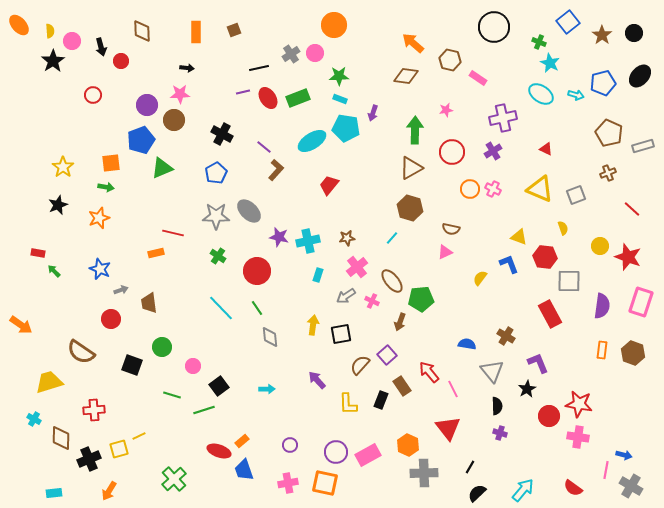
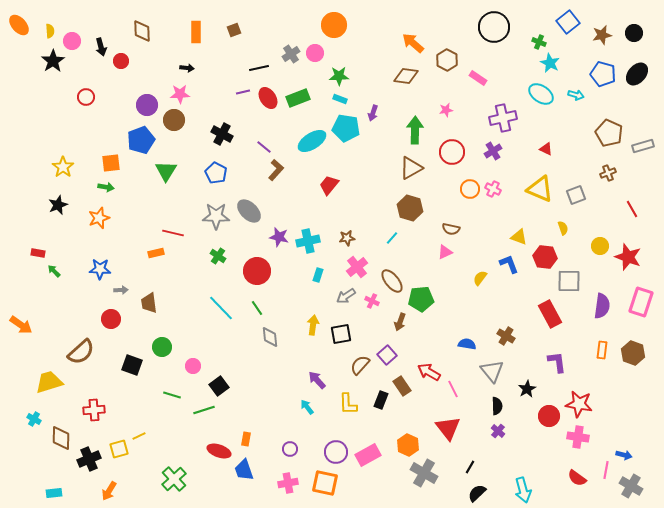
brown star at (602, 35): rotated 24 degrees clockwise
brown hexagon at (450, 60): moved 3 px left; rotated 15 degrees clockwise
black ellipse at (640, 76): moved 3 px left, 2 px up
blue pentagon at (603, 83): moved 9 px up; rotated 30 degrees clockwise
red circle at (93, 95): moved 7 px left, 2 px down
green triangle at (162, 168): moved 4 px right, 3 px down; rotated 35 degrees counterclockwise
blue pentagon at (216, 173): rotated 15 degrees counterclockwise
red line at (632, 209): rotated 18 degrees clockwise
blue star at (100, 269): rotated 20 degrees counterclockwise
gray arrow at (121, 290): rotated 16 degrees clockwise
brown semicircle at (81, 352): rotated 76 degrees counterclockwise
purple L-shape at (538, 363): moved 19 px right, 1 px up; rotated 15 degrees clockwise
red arrow at (429, 372): rotated 20 degrees counterclockwise
cyan arrow at (267, 389): moved 40 px right, 18 px down; rotated 126 degrees counterclockwise
purple cross at (500, 433): moved 2 px left, 2 px up; rotated 24 degrees clockwise
orange rectangle at (242, 441): moved 4 px right, 2 px up; rotated 40 degrees counterclockwise
purple circle at (290, 445): moved 4 px down
gray cross at (424, 473): rotated 32 degrees clockwise
red semicircle at (573, 488): moved 4 px right, 10 px up
cyan arrow at (523, 490): rotated 125 degrees clockwise
